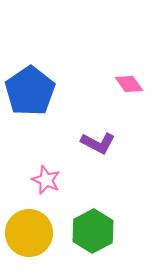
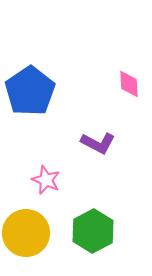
pink diamond: rotated 32 degrees clockwise
yellow circle: moved 3 px left
